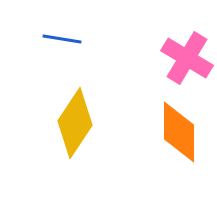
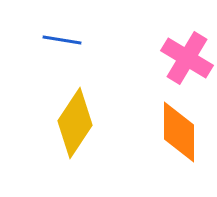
blue line: moved 1 px down
